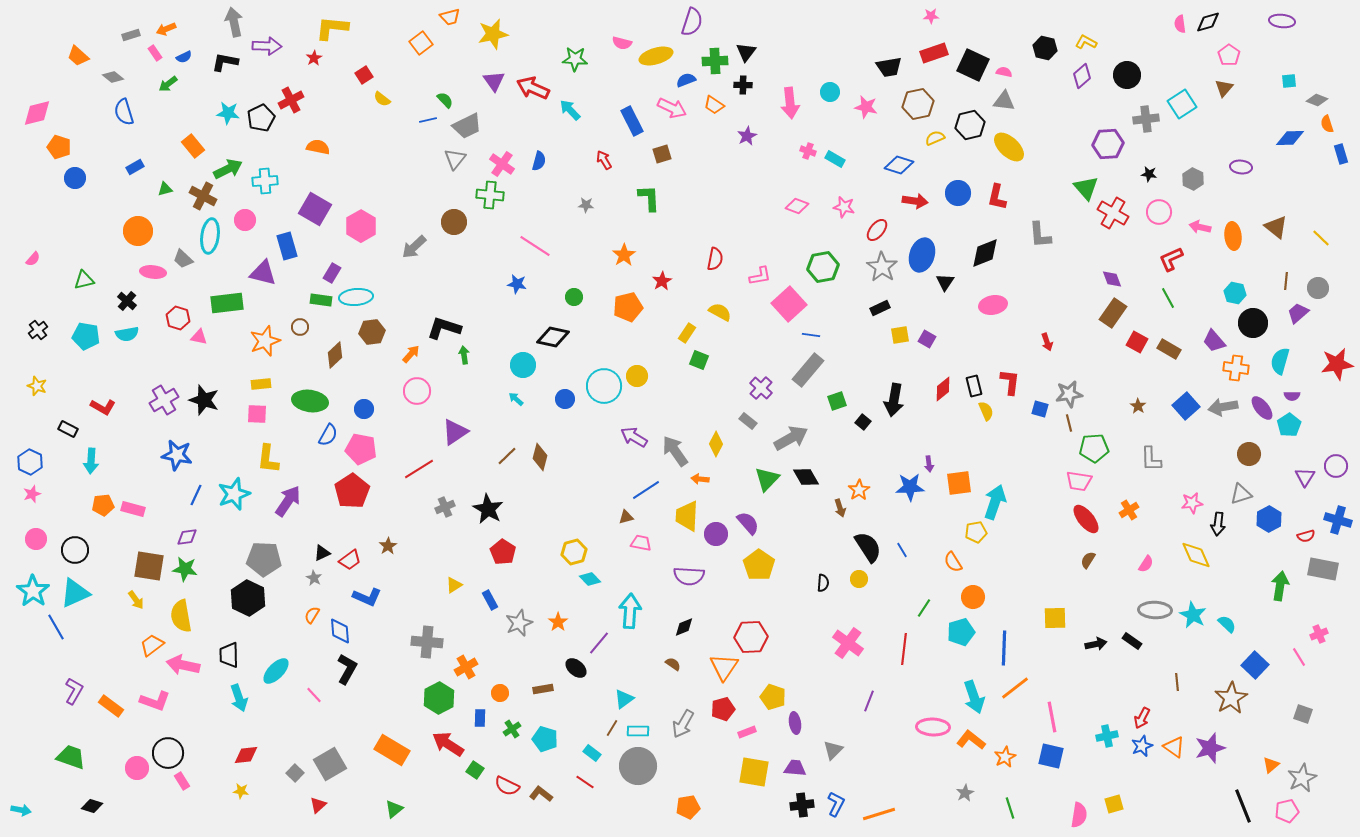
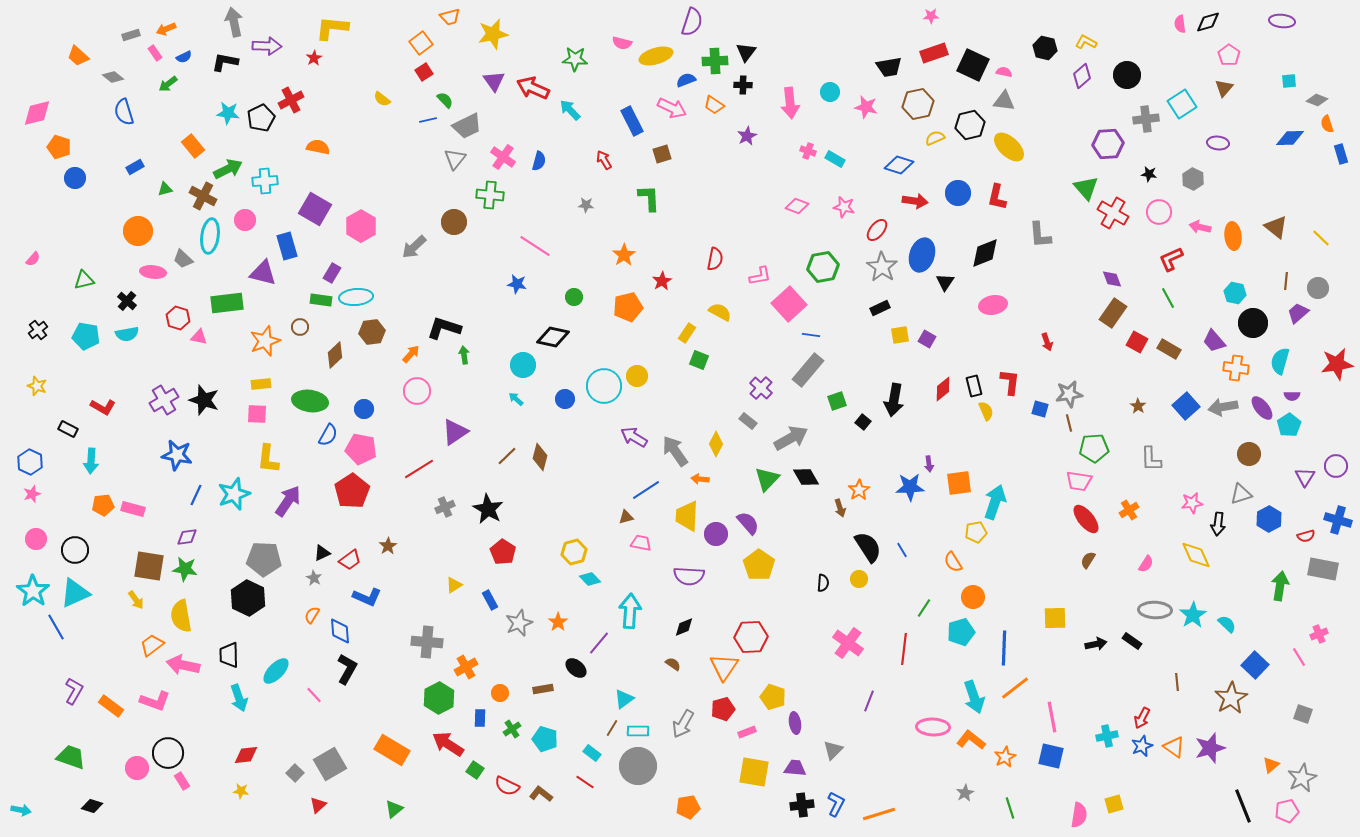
red square at (364, 75): moved 60 px right, 3 px up
pink cross at (502, 164): moved 1 px right, 7 px up
purple ellipse at (1241, 167): moved 23 px left, 24 px up
cyan star at (1193, 615): rotated 12 degrees clockwise
